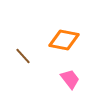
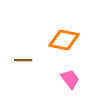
brown line: moved 4 px down; rotated 48 degrees counterclockwise
